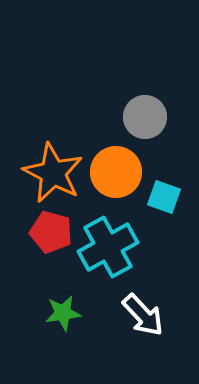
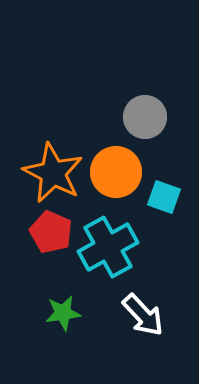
red pentagon: rotated 9 degrees clockwise
